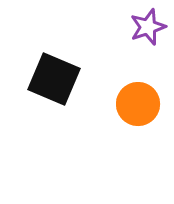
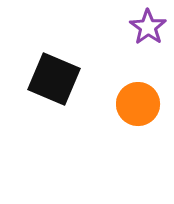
purple star: rotated 18 degrees counterclockwise
